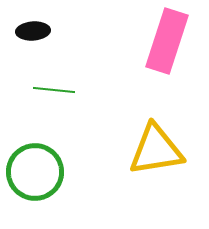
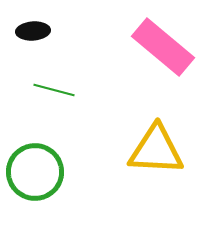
pink rectangle: moved 4 px left, 6 px down; rotated 68 degrees counterclockwise
green line: rotated 9 degrees clockwise
yellow triangle: rotated 12 degrees clockwise
